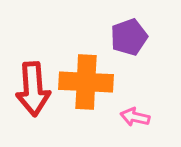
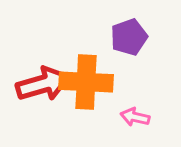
red arrow: moved 10 px right, 5 px up; rotated 102 degrees counterclockwise
